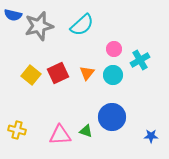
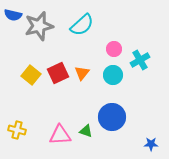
orange triangle: moved 5 px left
blue star: moved 8 px down
